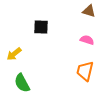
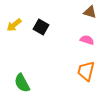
brown triangle: moved 1 px right, 1 px down
black square: rotated 28 degrees clockwise
yellow arrow: moved 29 px up
orange trapezoid: moved 1 px right
